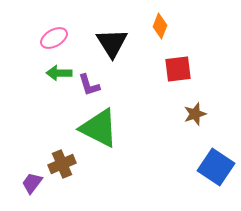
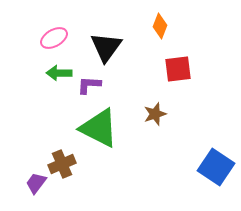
black triangle: moved 6 px left, 4 px down; rotated 8 degrees clockwise
purple L-shape: rotated 110 degrees clockwise
brown star: moved 40 px left
purple trapezoid: moved 4 px right
